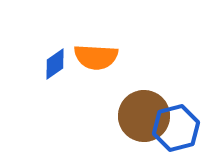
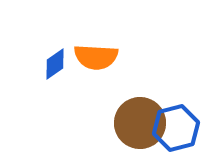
brown circle: moved 4 px left, 7 px down
